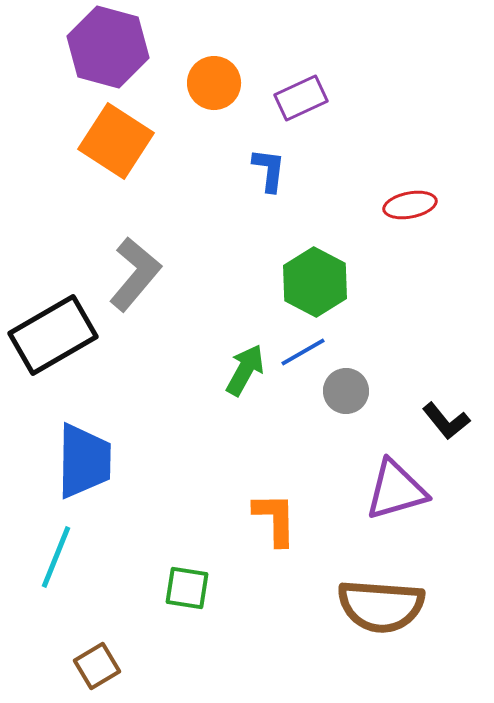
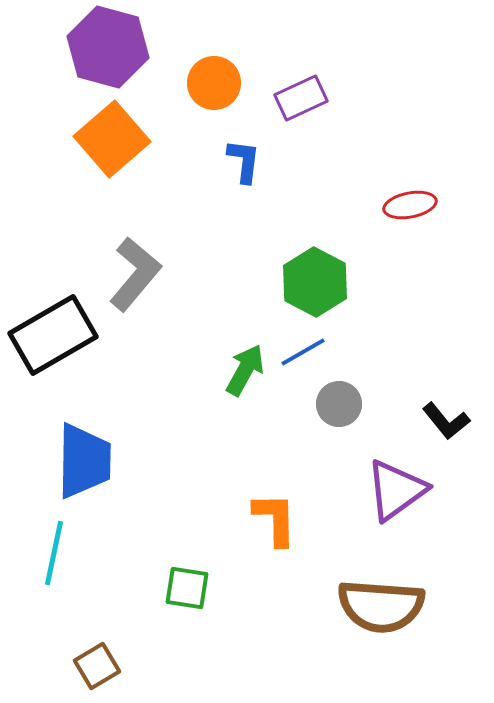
orange square: moved 4 px left, 2 px up; rotated 16 degrees clockwise
blue L-shape: moved 25 px left, 9 px up
gray circle: moved 7 px left, 13 px down
purple triangle: rotated 20 degrees counterclockwise
cyan line: moved 2 px left, 4 px up; rotated 10 degrees counterclockwise
